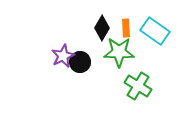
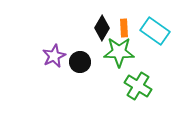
orange rectangle: moved 2 px left
purple star: moved 9 px left
